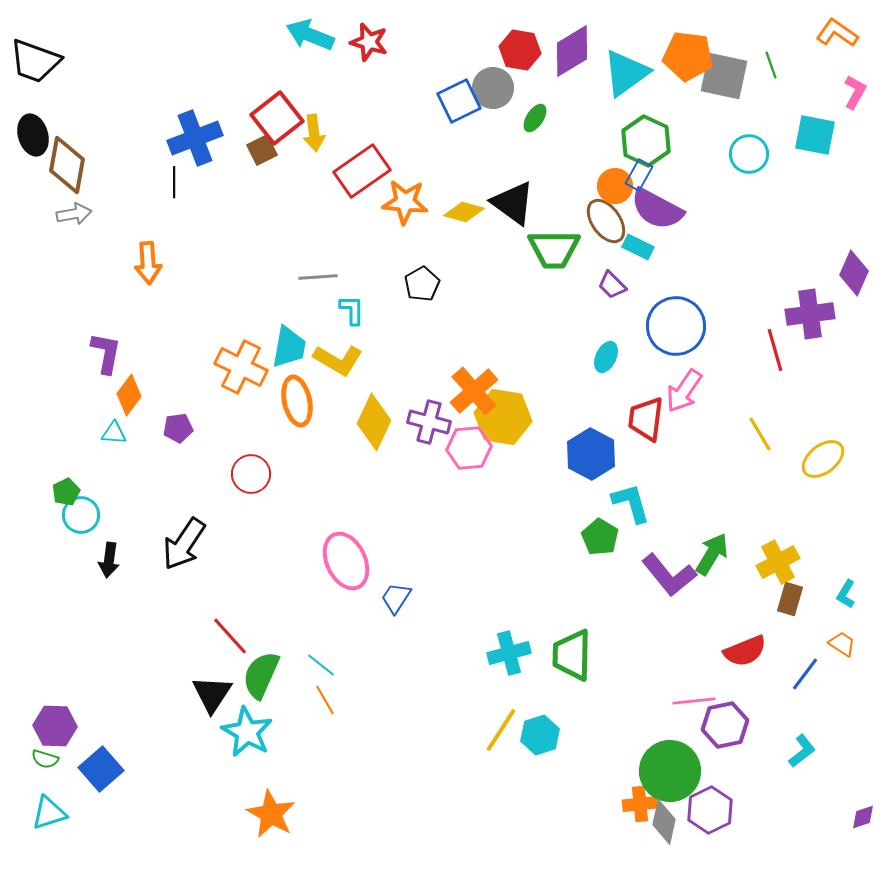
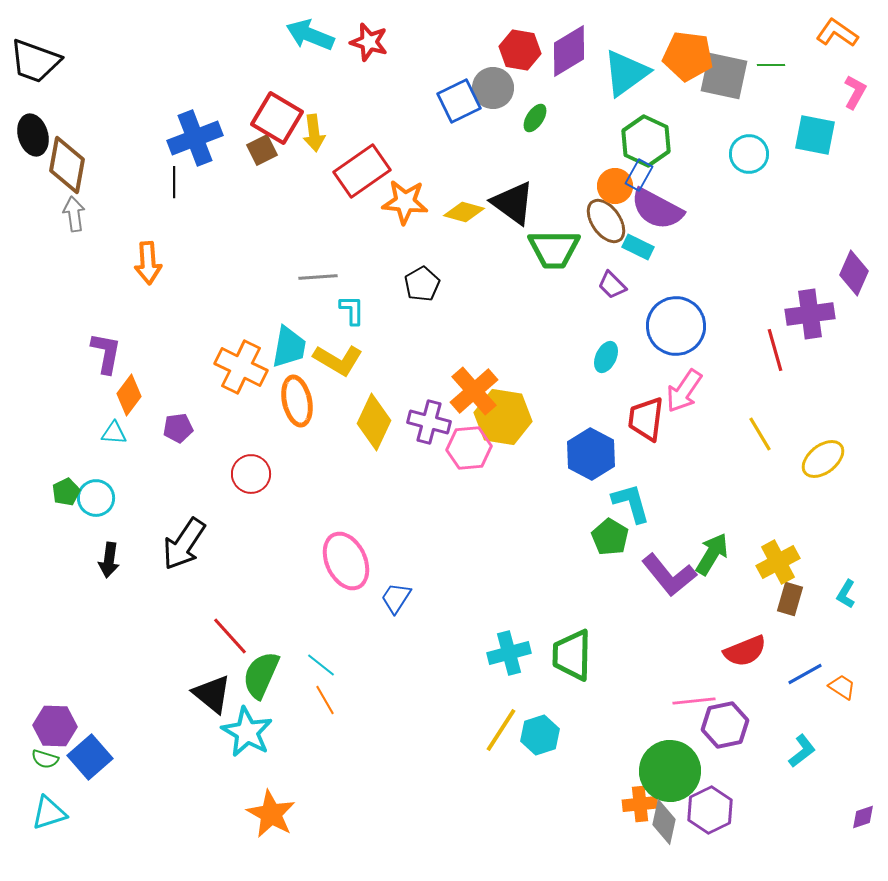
purple diamond at (572, 51): moved 3 px left
green line at (771, 65): rotated 72 degrees counterclockwise
red square at (277, 118): rotated 21 degrees counterclockwise
gray arrow at (74, 214): rotated 88 degrees counterclockwise
cyan circle at (81, 515): moved 15 px right, 17 px up
green pentagon at (600, 537): moved 10 px right
orange trapezoid at (842, 644): moved 43 px down
blue line at (805, 674): rotated 24 degrees clockwise
black triangle at (212, 694): rotated 24 degrees counterclockwise
blue square at (101, 769): moved 11 px left, 12 px up
